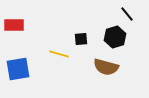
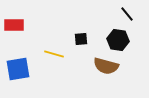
black hexagon: moved 3 px right, 3 px down; rotated 25 degrees clockwise
yellow line: moved 5 px left
brown semicircle: moved 1 px up
